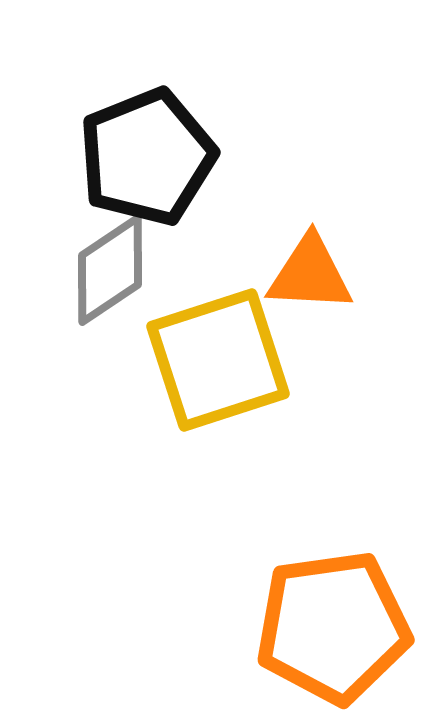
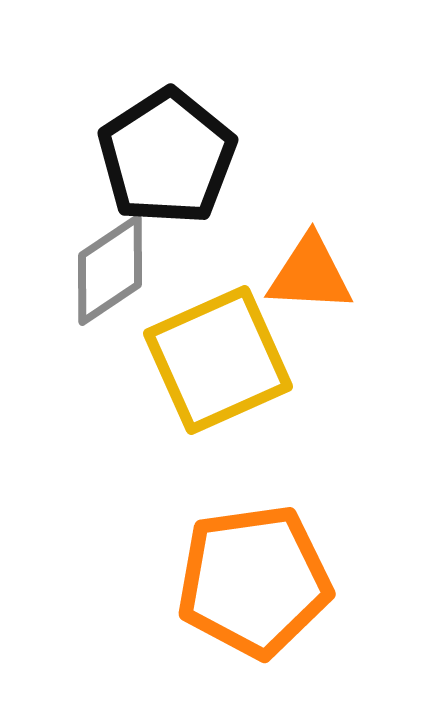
black pentagon: moved 20 px right; rotated 11 degrees counterclockwise
yellow square: rotated 6 degrees counterclockwise
orange pentagon: moved 79 px left, 46 px up
